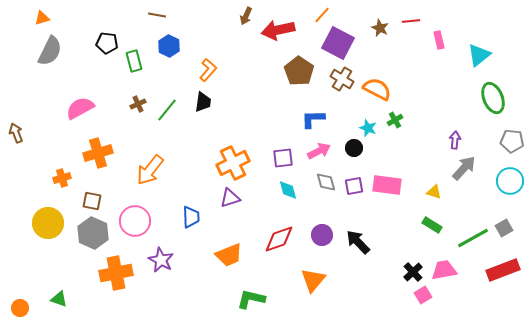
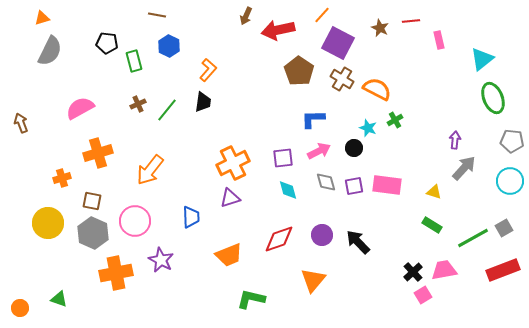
cyan triangle at (479, 55): moved 3 px right, 4 px down
brown arrow at (16, 133): moved 5 px right, 10 px up
